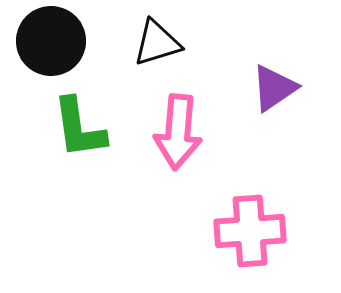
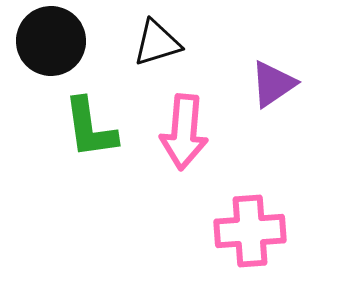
purple triangle: moved 1 px left, 4 px up
green L-shape: moved 11 px right
pink arrow: moved 6 px right
